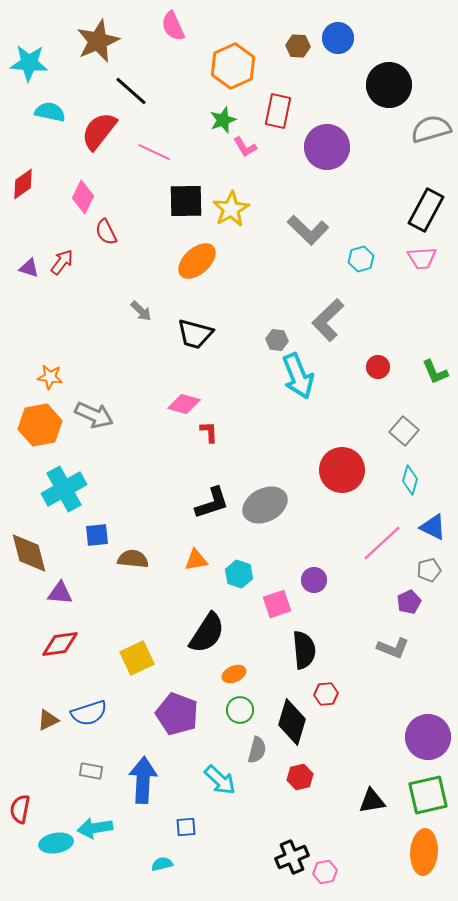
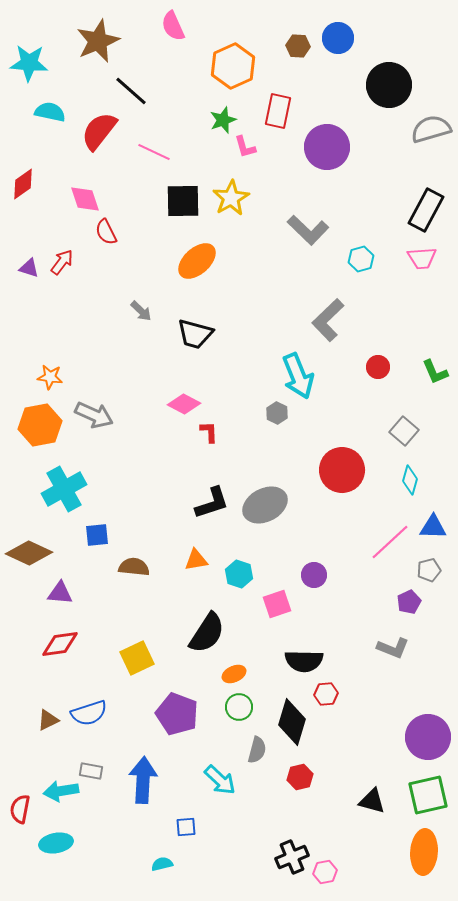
pink L-shape at (245, 147): rotated 15 degrees clockwise
pink diamond at (83, 197): moved 2 px right, 2 px down; rotated 44 degrees counterclockwise
black square at (186, 201): moved 3 px left
yellow star at (231, 209): moved 11 px up
gray hexagon at (277, 340): moved 73 px down; rotated 20 degrees clockwise
pink diamond at (184, 404): rotated 12 degrees clockwise
blue triangle at (433, 527): rotated 24 degrees counterclockwise
pink line at (382, 543): moved 8 px right, 1 px up
brown diamond at (29, 553): rotated 51 degrees counterclockwise
brown semicircle at (133, 559): moved 1 px right, 8 px down
purple circle at (314, 580): moved 5 px up
black semicircle at (304, 650): moved 11 px down; rotated 96 degrees clockwise
green circle at (240, 710): moved 1 px left, 3 px up
black triangle at (372, 801): rotated 24 degrees clockwise
cyan arrow at (95, 828): moved 34 px left, 37 px up
